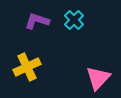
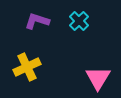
cyan cross: moved 5 px right, 1 px down
pink triangle: rotated 12 degrees counterclockwise
